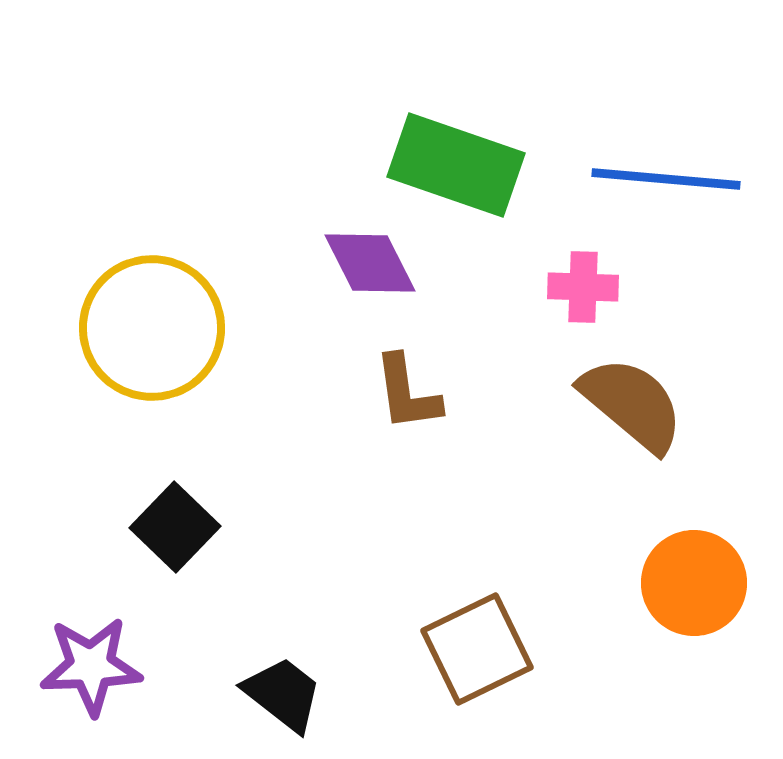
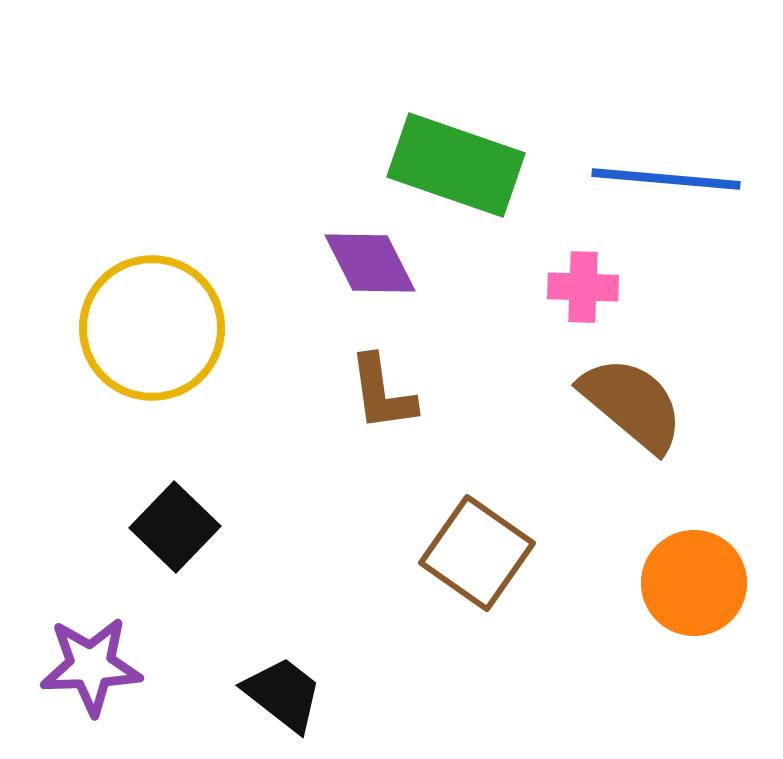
brown L-shape: moved 25 px left
brown square: moved 96 px up; rotated 29 degrees counterclockwise
